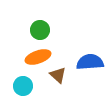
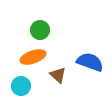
orange ellipse: moved 5 px left
blue semicircle: rotated 24 degrees clockwise
cyan circle: moved 2 px left
